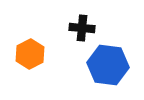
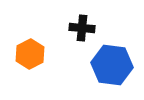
blue hexagon: moved 4 px right
